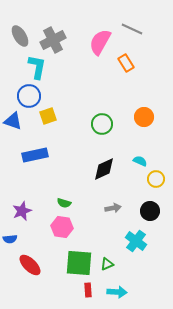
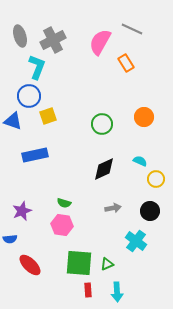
gray ellipse: rotated 15 degrees clockwise
cyan L-shape: rotated 10 degrees clockwise
pink hexagon: moved 2 px up
cyan arrow: rotated 84 degrees clockwise
